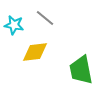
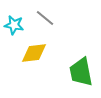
yellow diamond: moved 1 px left, 1 px down
green trapezoid: moved 2 px down
